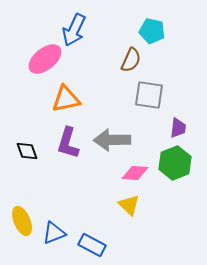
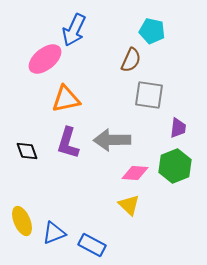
green hexagon: moved 3 px down
